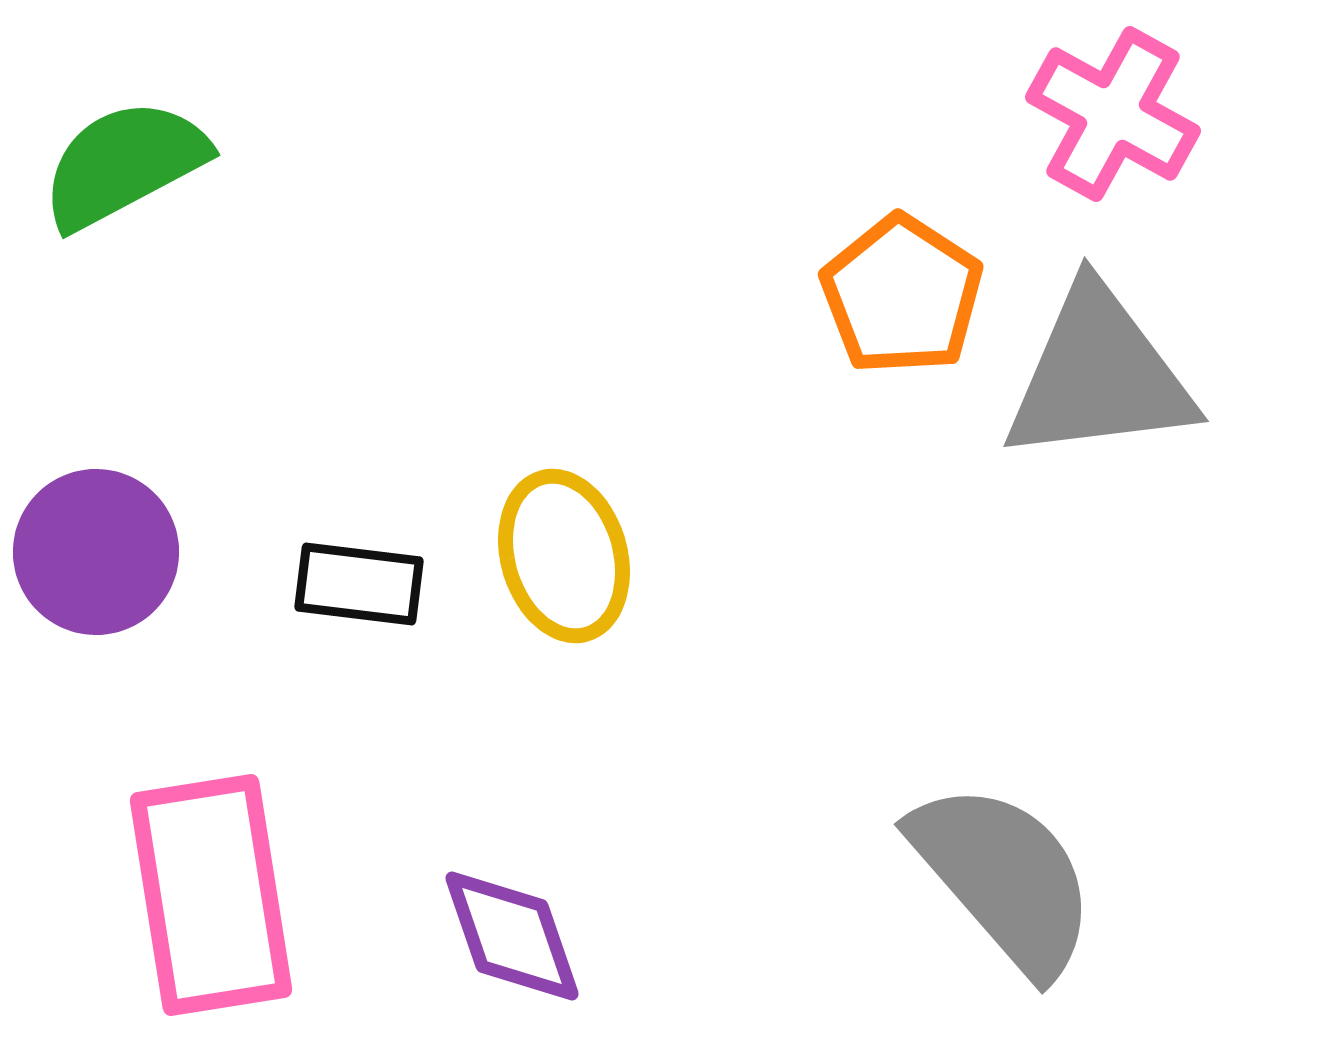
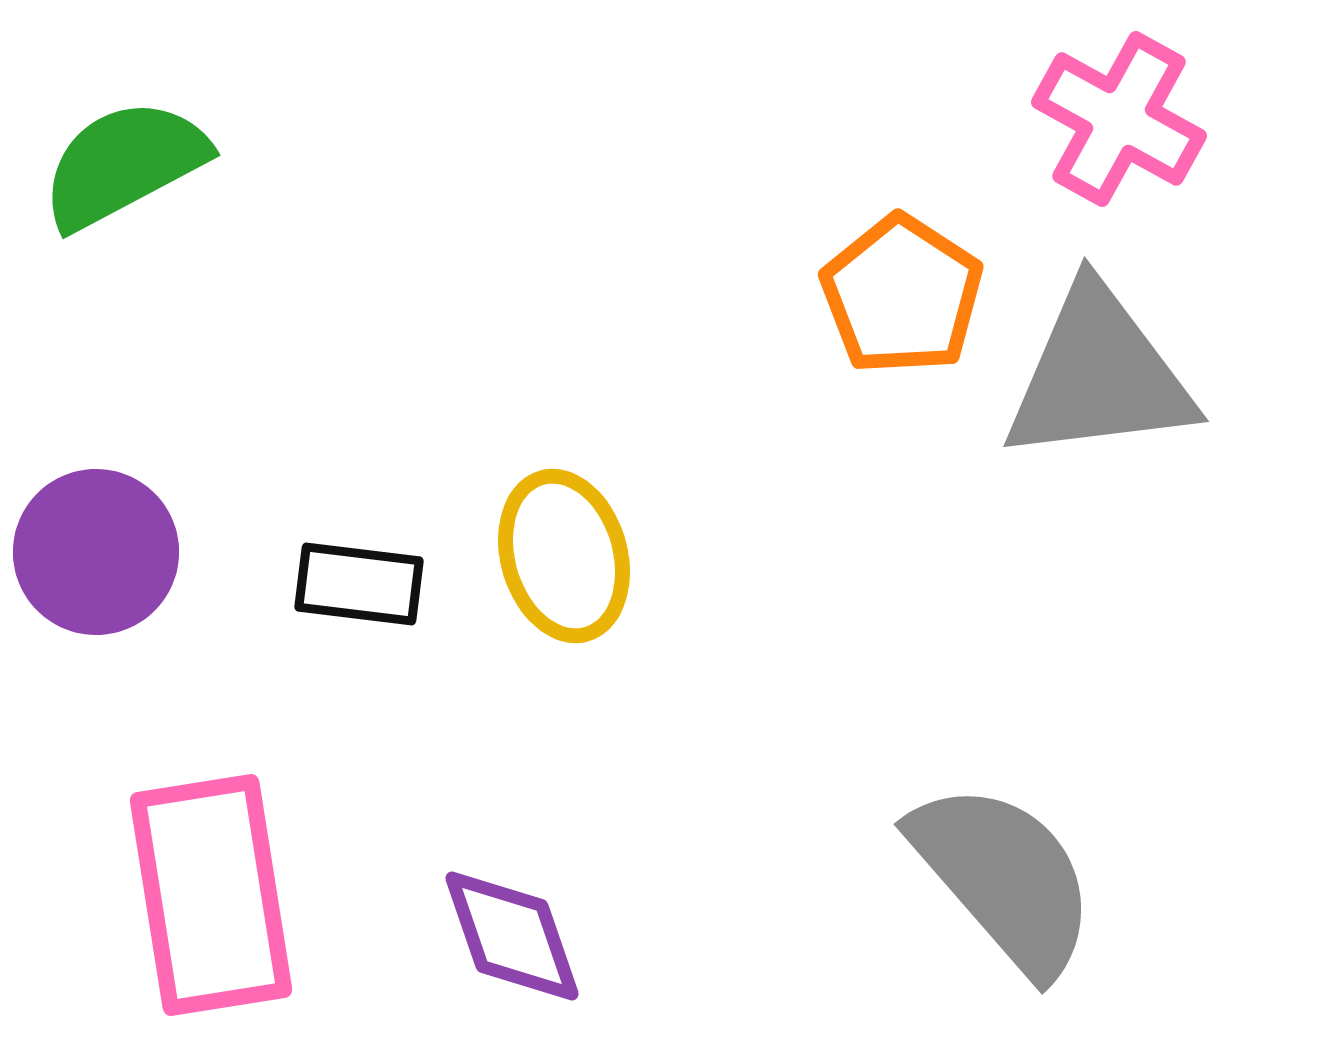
pink cross: moved 6 px right, 5 px down
